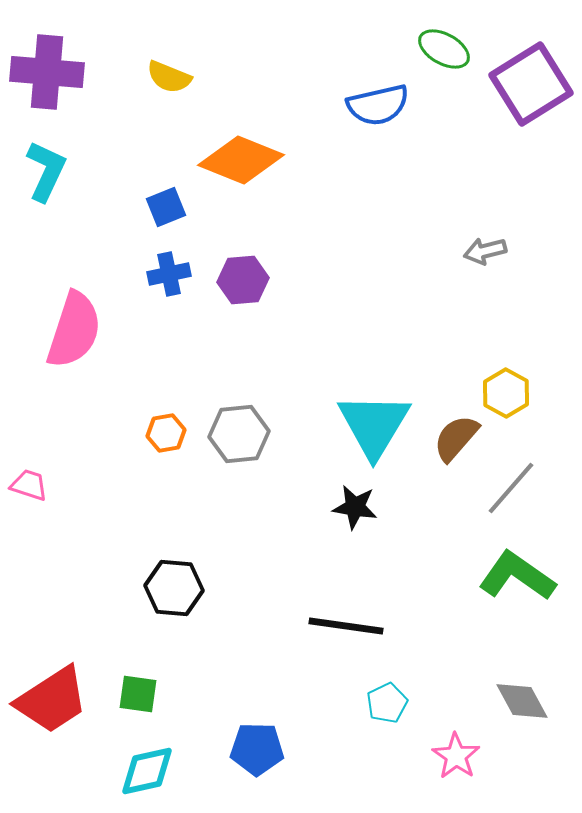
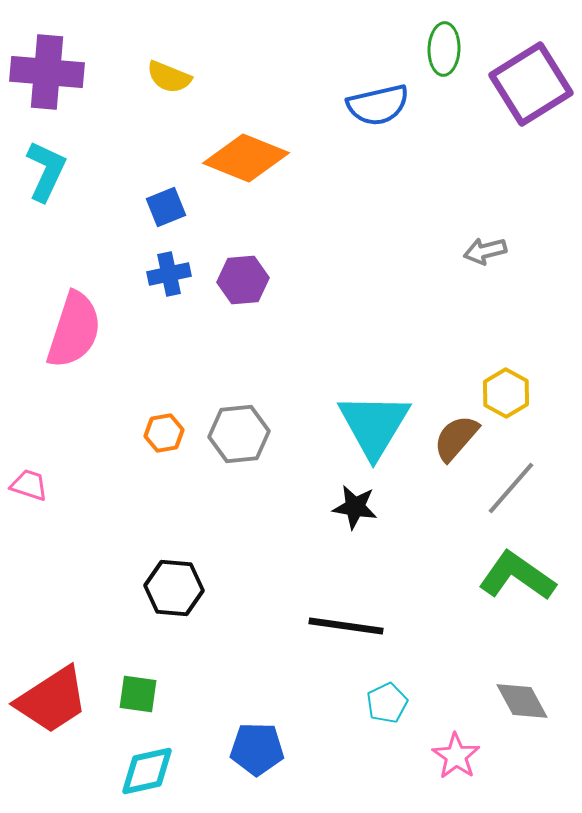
green ellipse: rotated 63 degrees clockwise
orange diamond: moved 5 px right, 2 px up
orange hexagon: moved 2 px left
